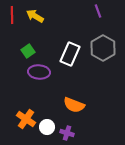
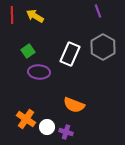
gray hexagon: moved 1 px up
purple cross: moved 1 px left, 1 px up
